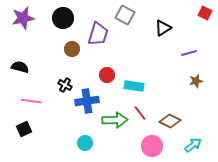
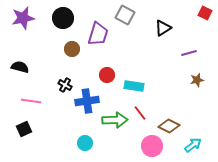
brown star: moved 1 px right, 1 px up
brown diamond: moved 1 px left, 5 px down
